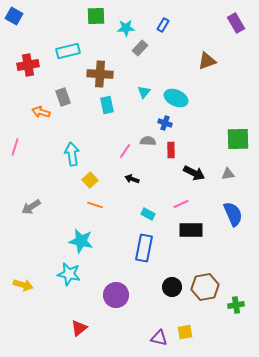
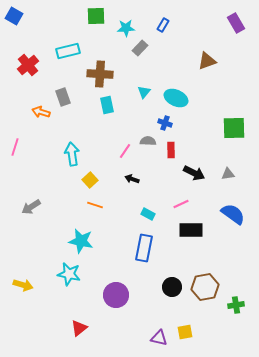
red cross at (28, 65): rotated 30 degrees counterclockwise
green square at (238, 139): moved 4 px left, 11 px up
blue semicircle at (233, 214): rotated 30 degrees counterclockwise
